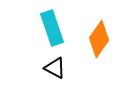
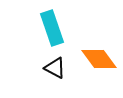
orange diamond: moved 20 px down; rotated 72 degrees counterclockwise
